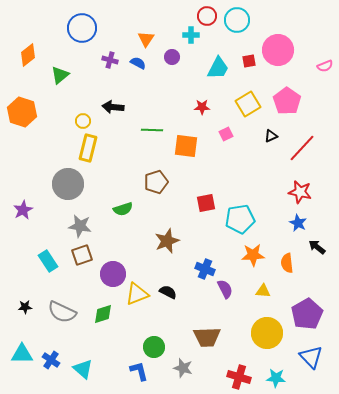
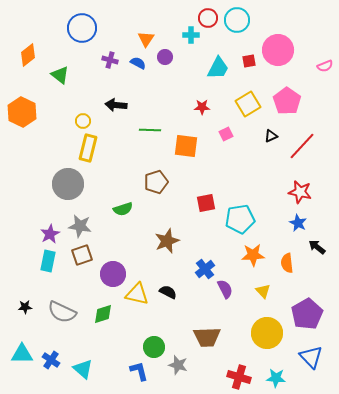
red circle at (207, 16): moved 1 px right, 2 px down
purple circle at (172, 57): moved 7 px left
green triangle at (60, 75): rotated 42 degrees counterclockwise
black arrow at (113, 107): moved 3 px right, 2 px up
orange hexagon at (22, 112): rotated 8 degrees clockwise
green line at (152, 130): moved 2 px left
red line at (302, 148): moved 2 px up
purple star at (23, 210): moved 27 px right, 24 px down
cyan rectangle at (48, 261): rotated 45 degrees clockwise
blue cross at (205, 269): rotated 30 degrees clockwise
yellow triangle at (263, 291): rotated 42 degrees clockwise
yellow triangle at (137, 294): rotated 35 degrees clockwise
gray star at (183, 368): moved 5 px left, 3 px up
